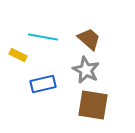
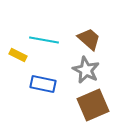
cyan line: moved 1 px right, 3 px down
blue rectangle: rotated 25 degrees clockwise
brown square: rotated 32 degrees counterclockwise
